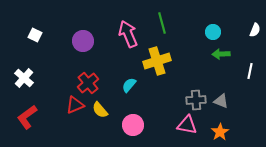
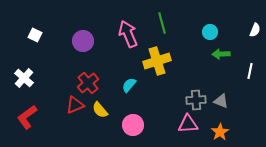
cyan circle: moved 3 px left
pink triangle: moved 1 px right, 1 px up; rotated 15 degrees counterclockwise
